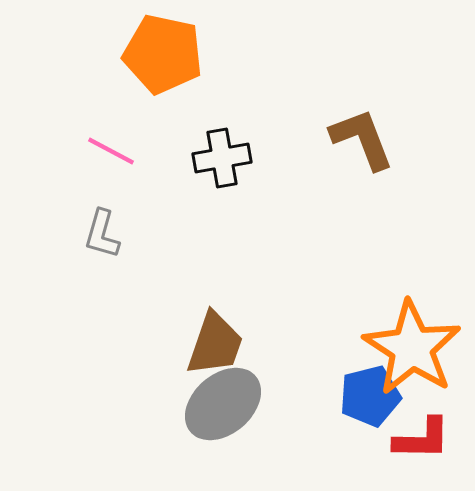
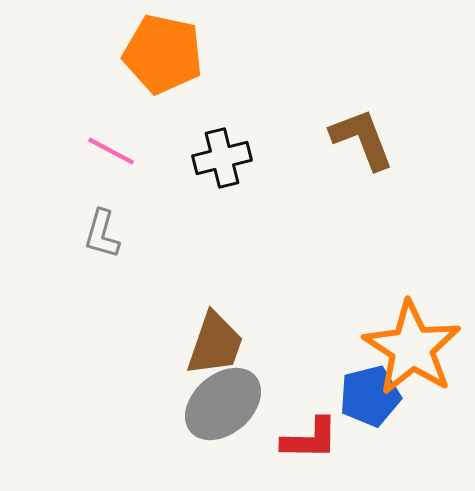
black cross: rotated 4 degrees counterclockwise
red L-shape: moved 112 px left
